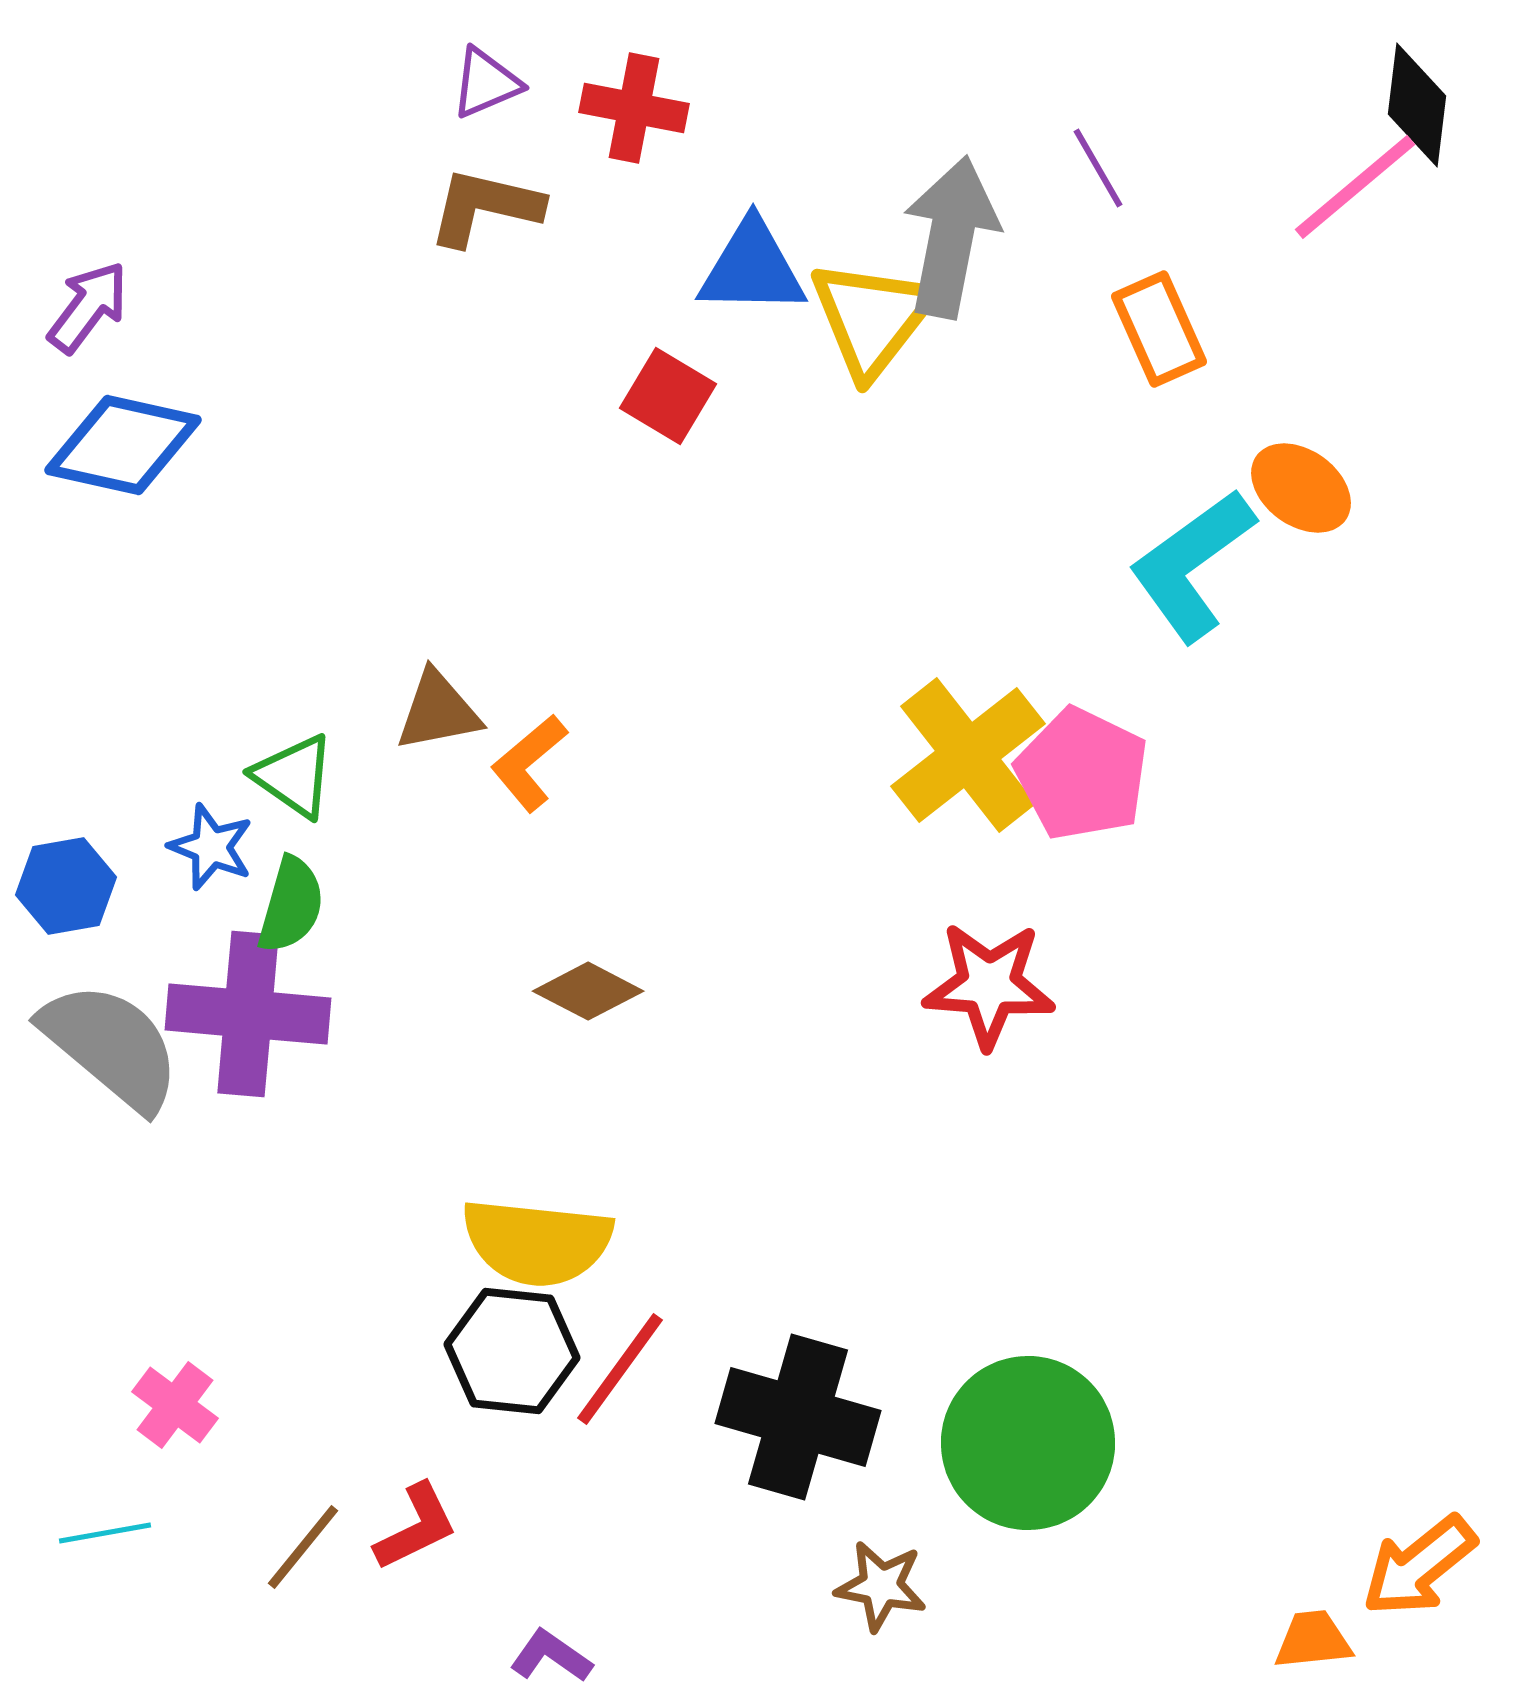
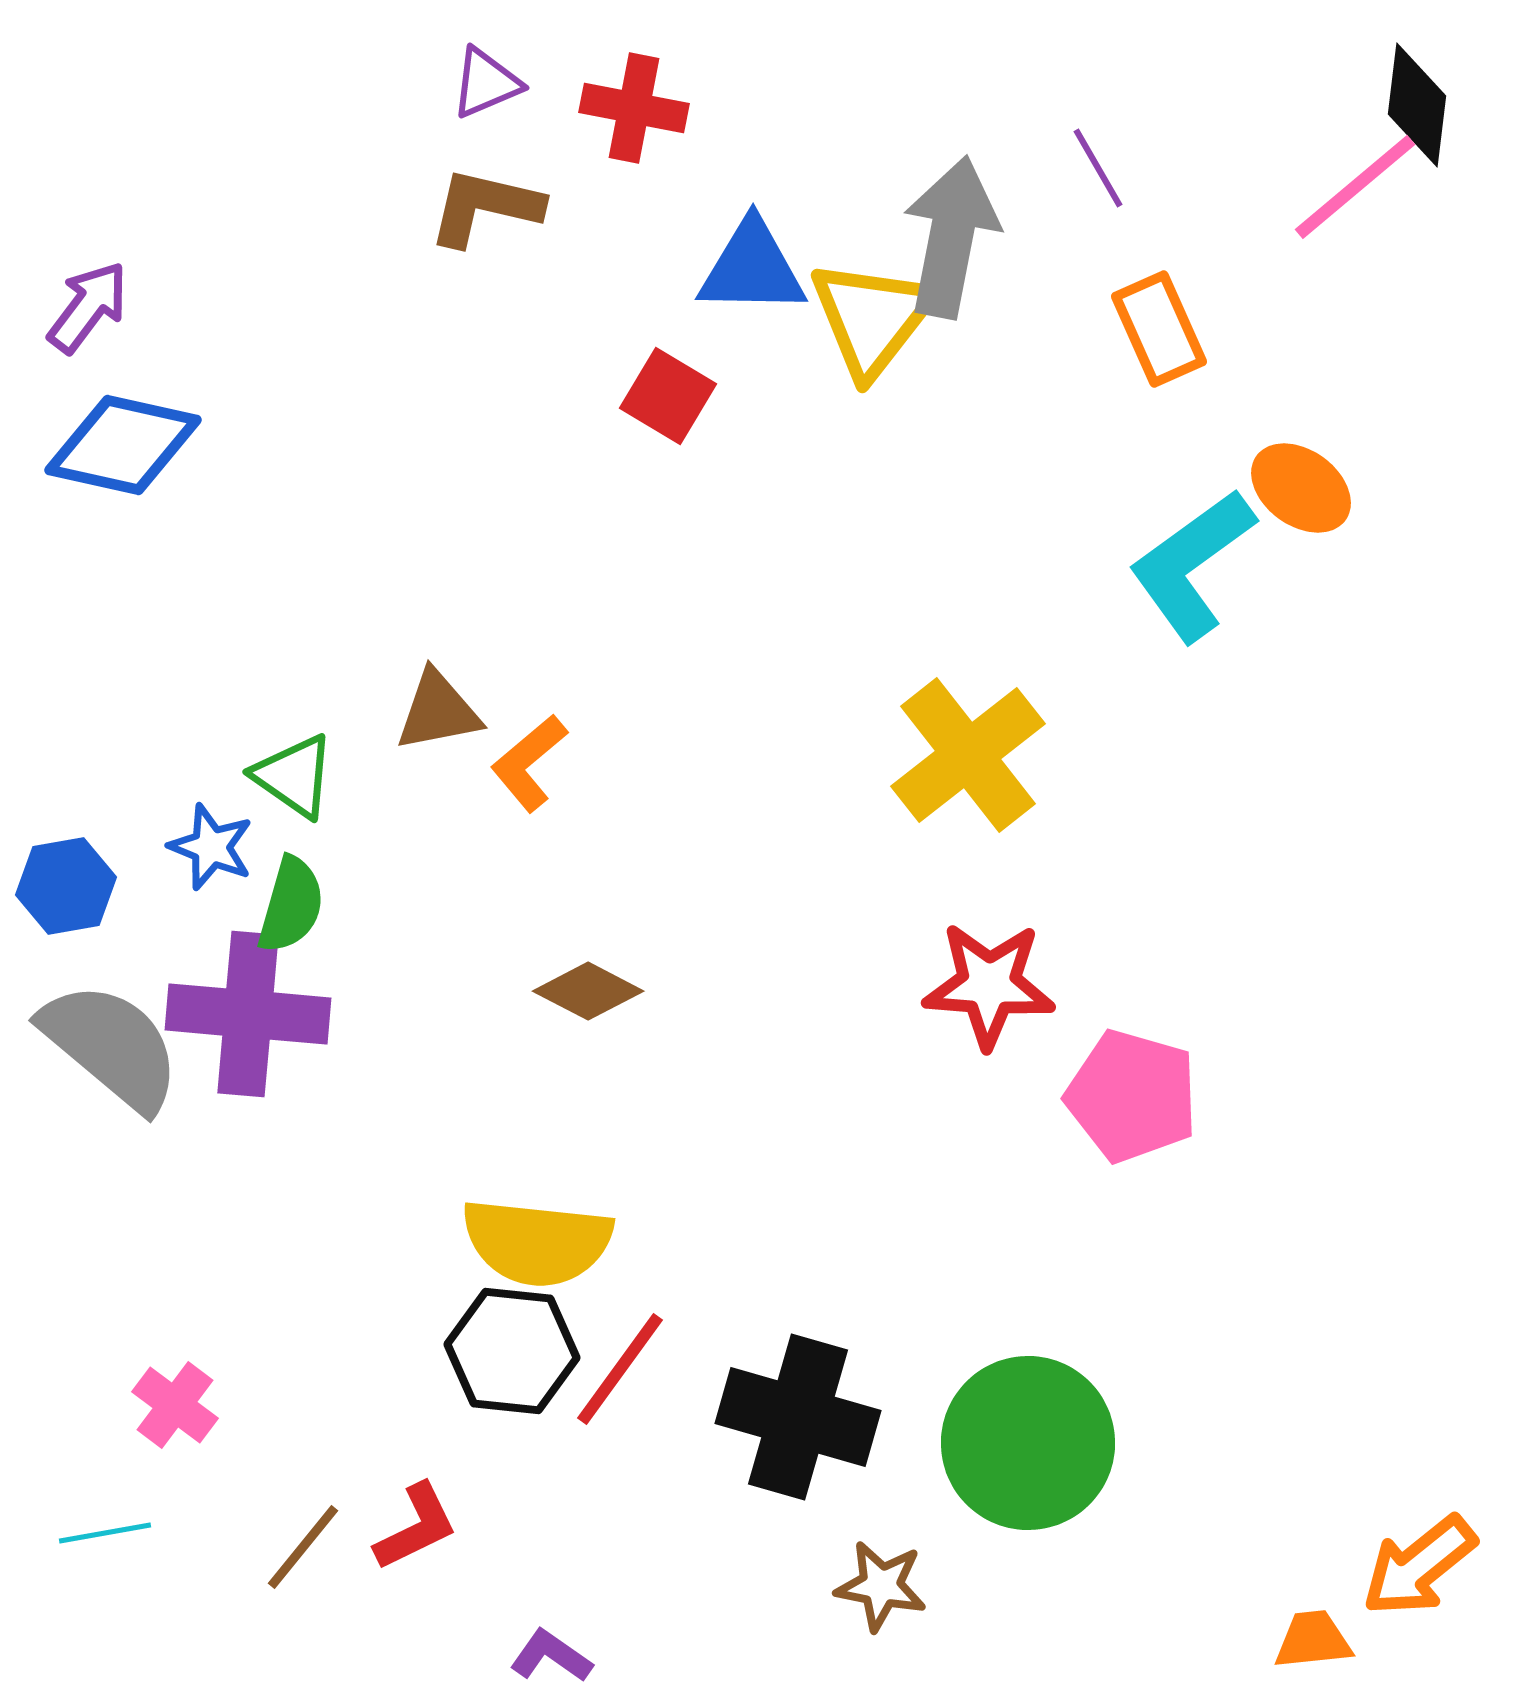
pink pentagon: moved 50 px right, 322 px down; rotated 10 degrees counterclockwise
